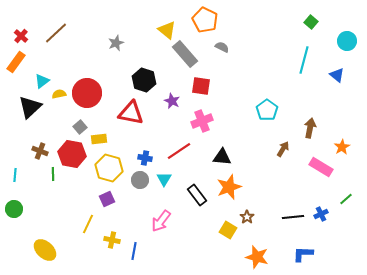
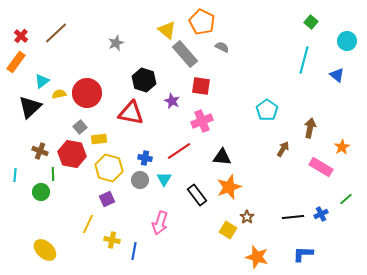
orange pentagon at (205, 20): moved 3 px left, 2 px down
green circle at (14, 209): moved 27 px right, 17 px up
pink arrow at (161, 221): moved 1 px left, 2 px down; rotated 20 degrees counterclockwise
